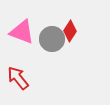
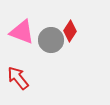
gray circle: moved 1 px left, 1 px down
